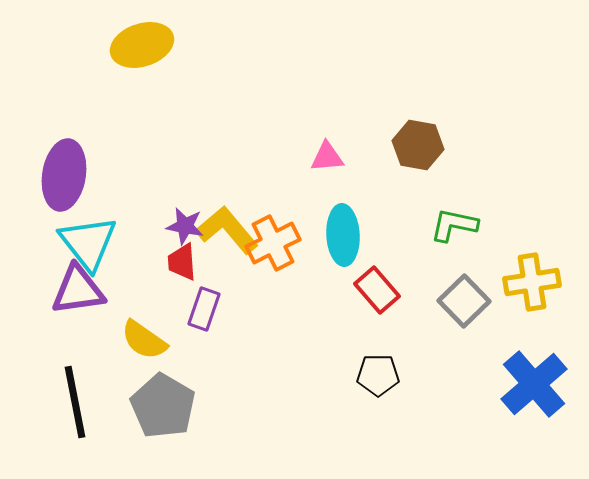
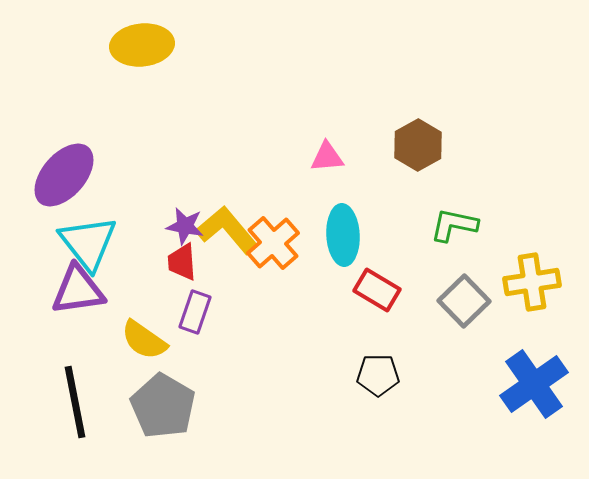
yellow ellipse: rotated 12 degrees clockwise
brown hexagon: rotated 21 degrees clockwise
purple ellipse: rotated 32 degrees clockwise
orange cross: rotated 14 degrees counterclockwise
red rectangle: rotated 18 degrees counterclockwise
purple rectangle: moved 9 px left, 3 px down
blue cross: rotated 6 degrees clockwise
